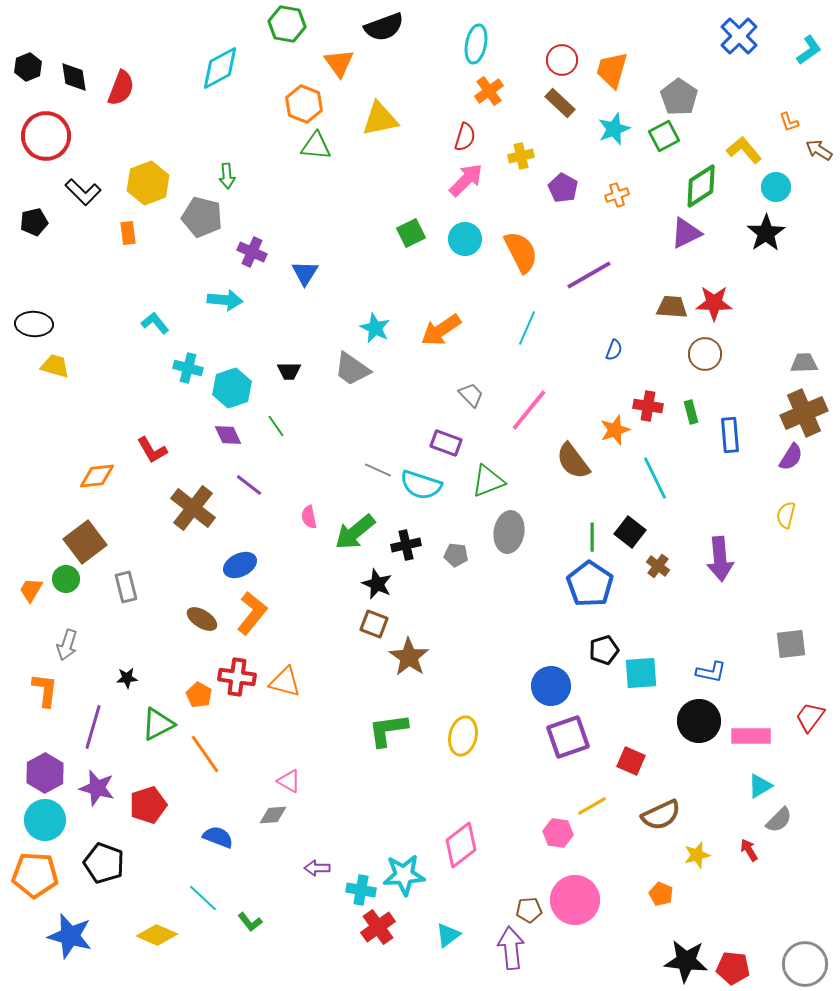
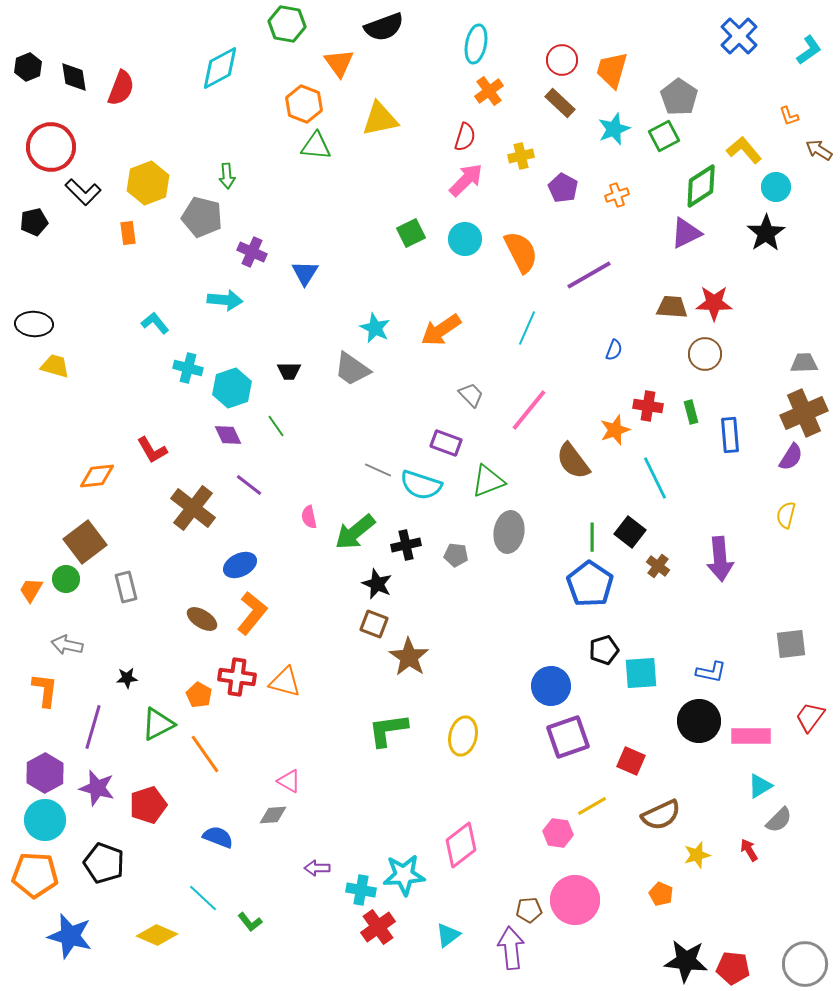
orange L-shape at (789, 122): moved 6 px up
red circle at (46, 136): moved 5 px right, 11 px down
gray arrow at (67, 645): rotated 84 degrees clockwise
